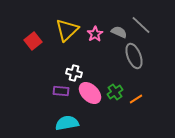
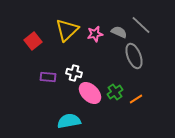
pink star: rotated 21 degrees clockwise
purple rectangle: moved 13 px left, 14 px up
cyan semicircle: moved 2 px right, 2 px up
